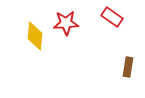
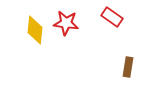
red star: rotated 10 degrees clockwise
yellow diamond: moved 6 px up
